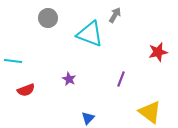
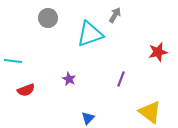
cyan triangle: rotated 40 degrees counterclockwise
